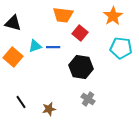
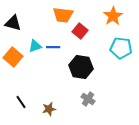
red square: moved 2 px up
